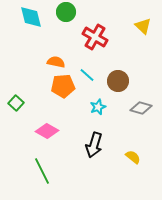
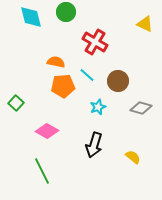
yellow triangle: moved 2 px right, 2 px up; rotated 18 degrees counterclockwise
red cross: moved 5 px down
